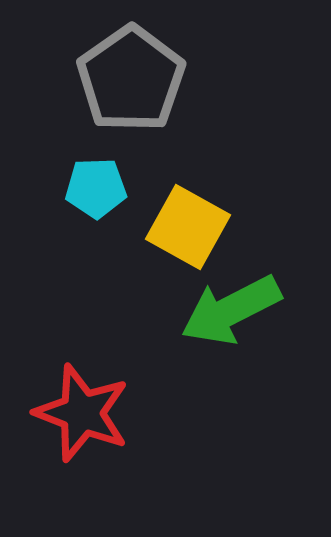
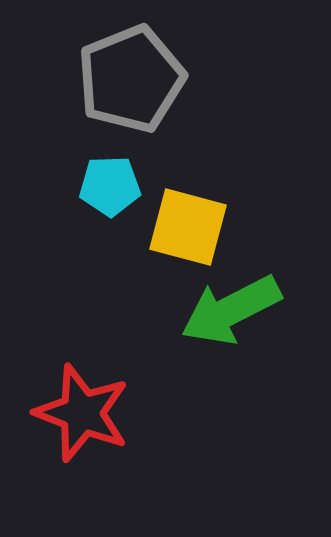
gray pentagon: rotated 13 degrees clockwise
cyan pentagon: moved 14 px right, 2 px up
yellow square: rotated 14 degrees counterclockwise
